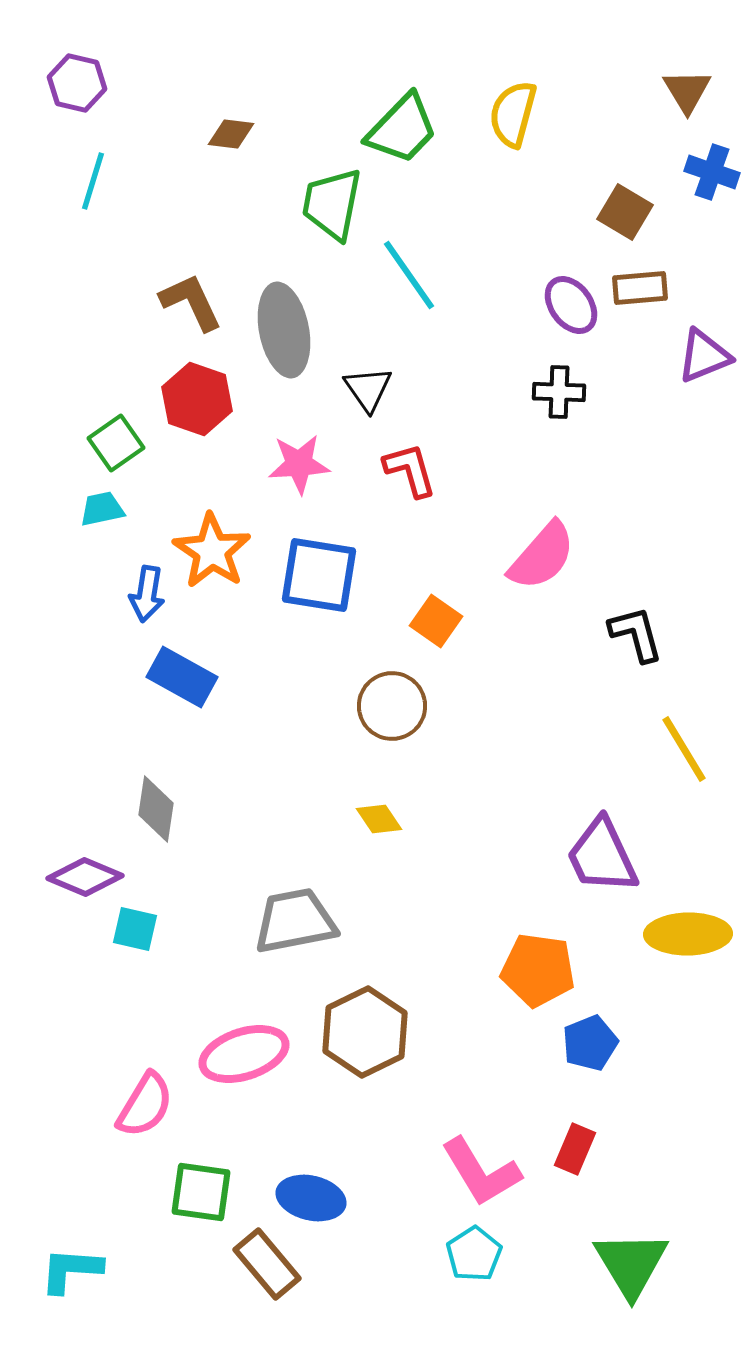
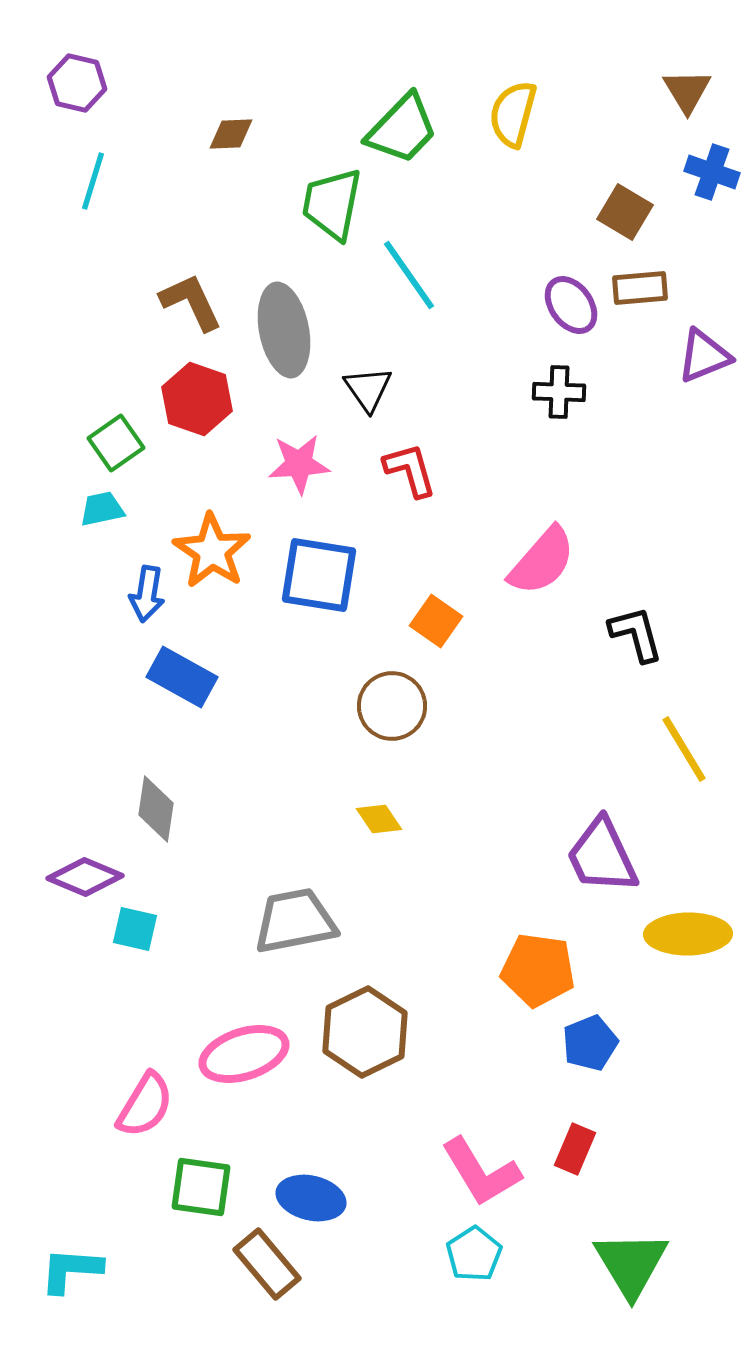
brown diamond at (231, 134): rotated 9 degrees counterclockwise
pink semicircle at (542, 556): moved 5 px down
green square at (201, 1192): moved 5 px up
